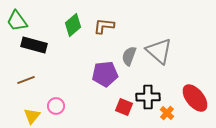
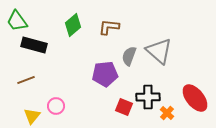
brown L-shape: moved 5 px right, 1 px down
